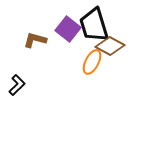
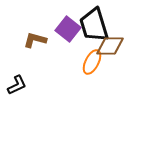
brown diamond: rotated 28 degrees counterclockwise
black L-shape: rotated 20 degrees clockwise
